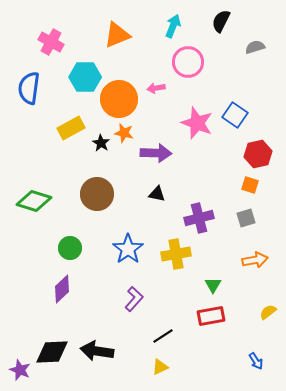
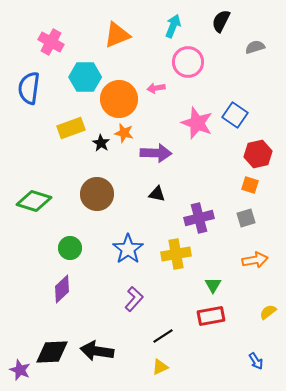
yellow rectangle: rotated 8 degrees clockwise
